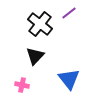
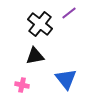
black triangle: rotated 36 degrees clockwise
blue triangle: moved 3 px left
